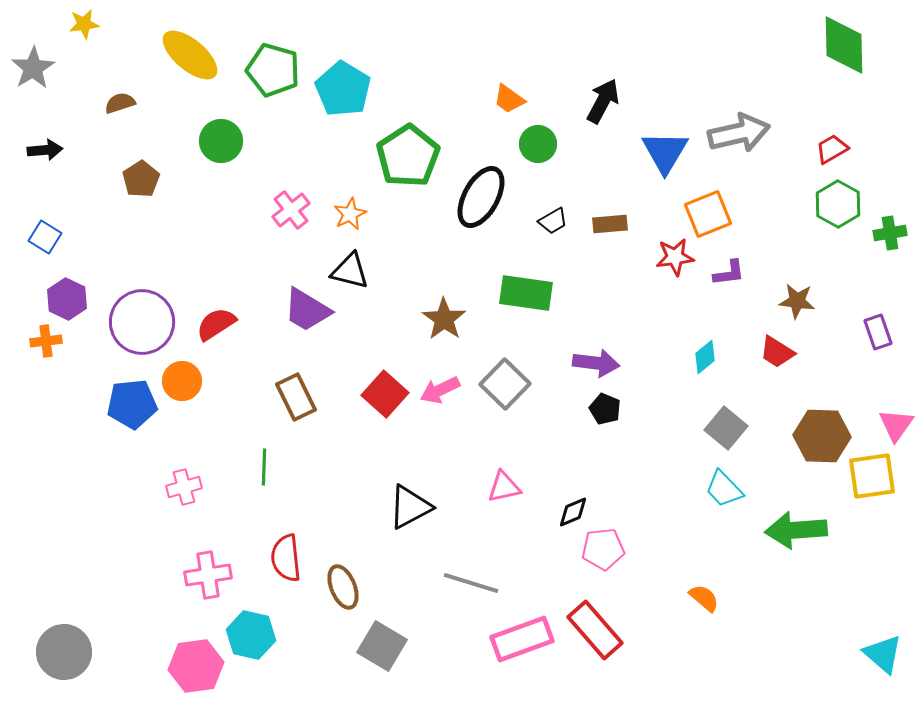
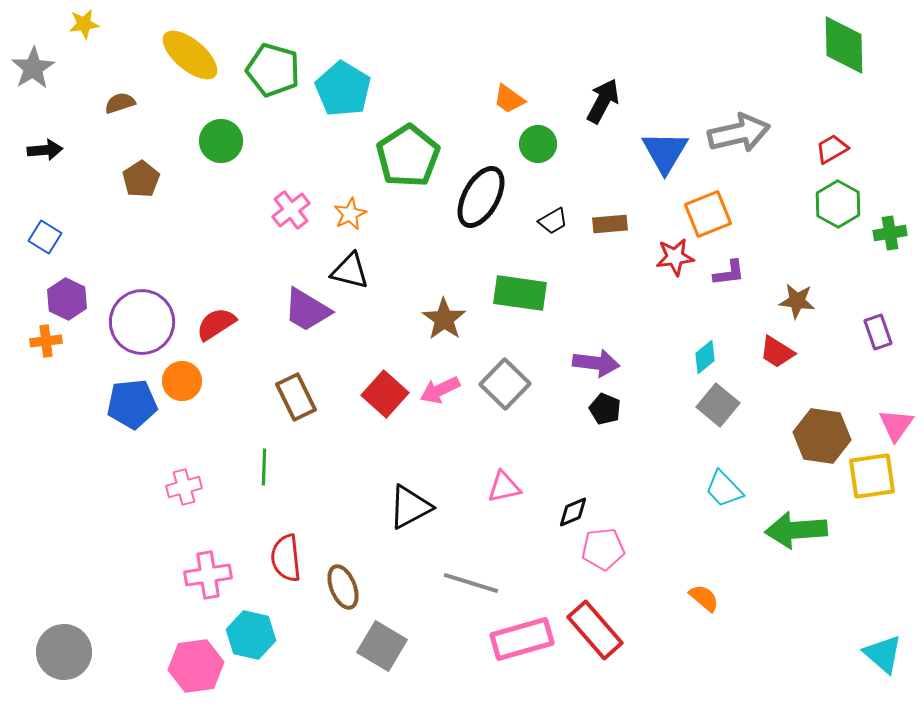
green rectangle at (526, 293): moved 6 px left
gray square at (726, 428): moved 8 px left, 23 px up
brown hexagon at (822, 436): rotated 6 degrees clockwise
pink rectangle at (522, 639): rotated 4 degrees clockwise
